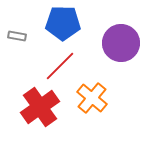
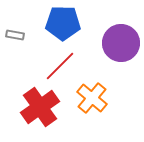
gray rectangle: moved 2 px left, 1 px up
